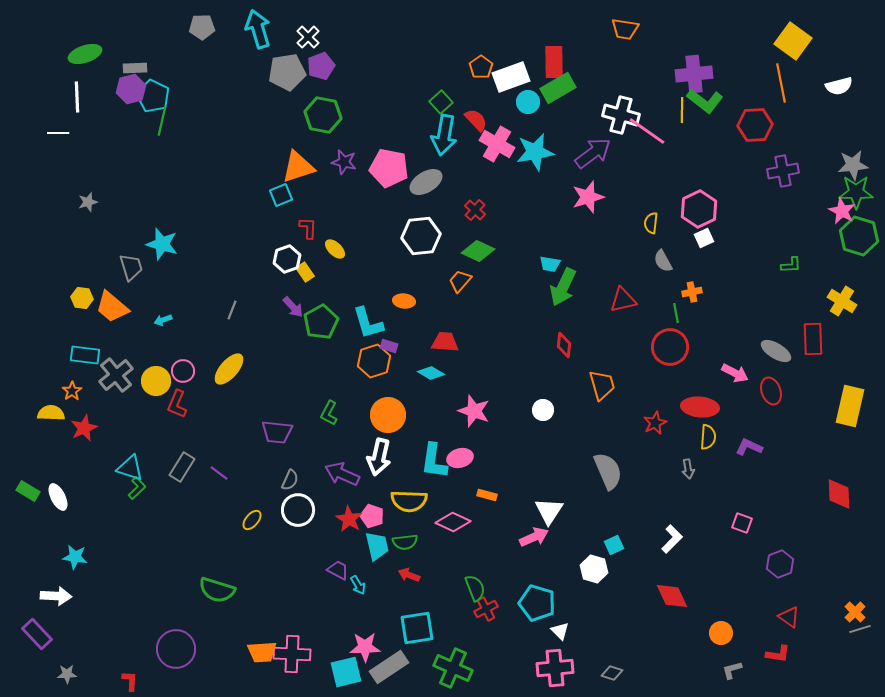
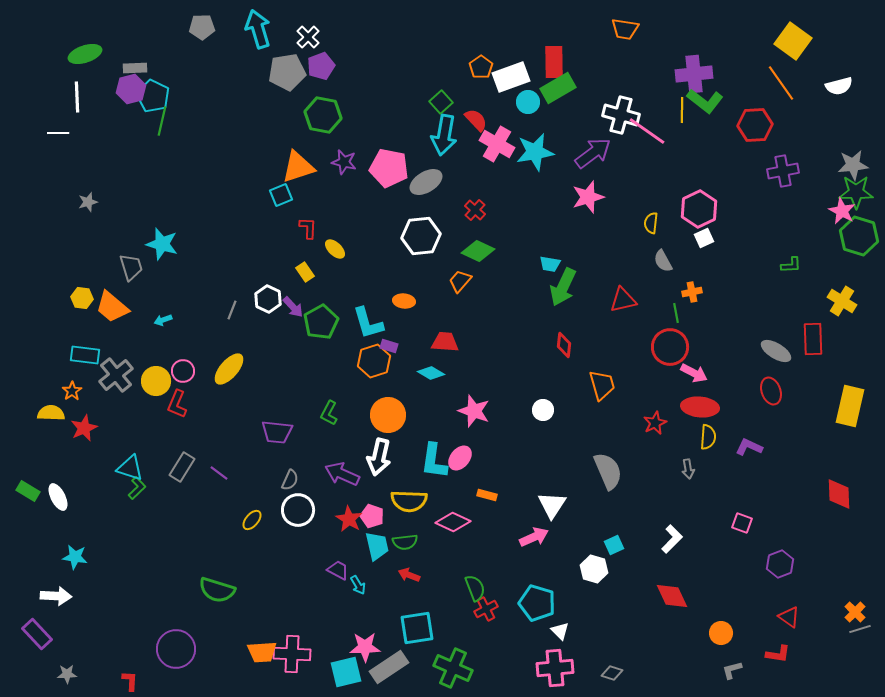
orange line at (781, 83): rotated 24 degrees counterclockwise
white hexagon at (287, 259): moved 19 px left, 40 px down; rotated 16 degrees counterclockwise
pink arrow at (735, 373): moved 41 px left
pink ellipse at (460, 458): rotated 35 degrees counterclockwise
white triangle at (549, 511): moved 3 px right, 6 px up
